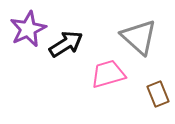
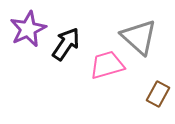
black arrow: rotated 24 degrees counterclockwise
pink trapezoid: moved 1 px left, 9 px up
brown rectangle: rotated 50 degrees clockwise
